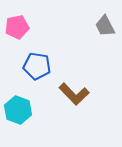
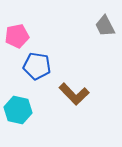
pink pentagon: moved 9 px down
cyan hexagon: rotated 8 degrees counterclockwise
